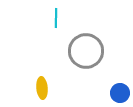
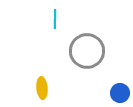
cyan line: moved 1 px left, 1 px down
gray circle: moved 1 px right
